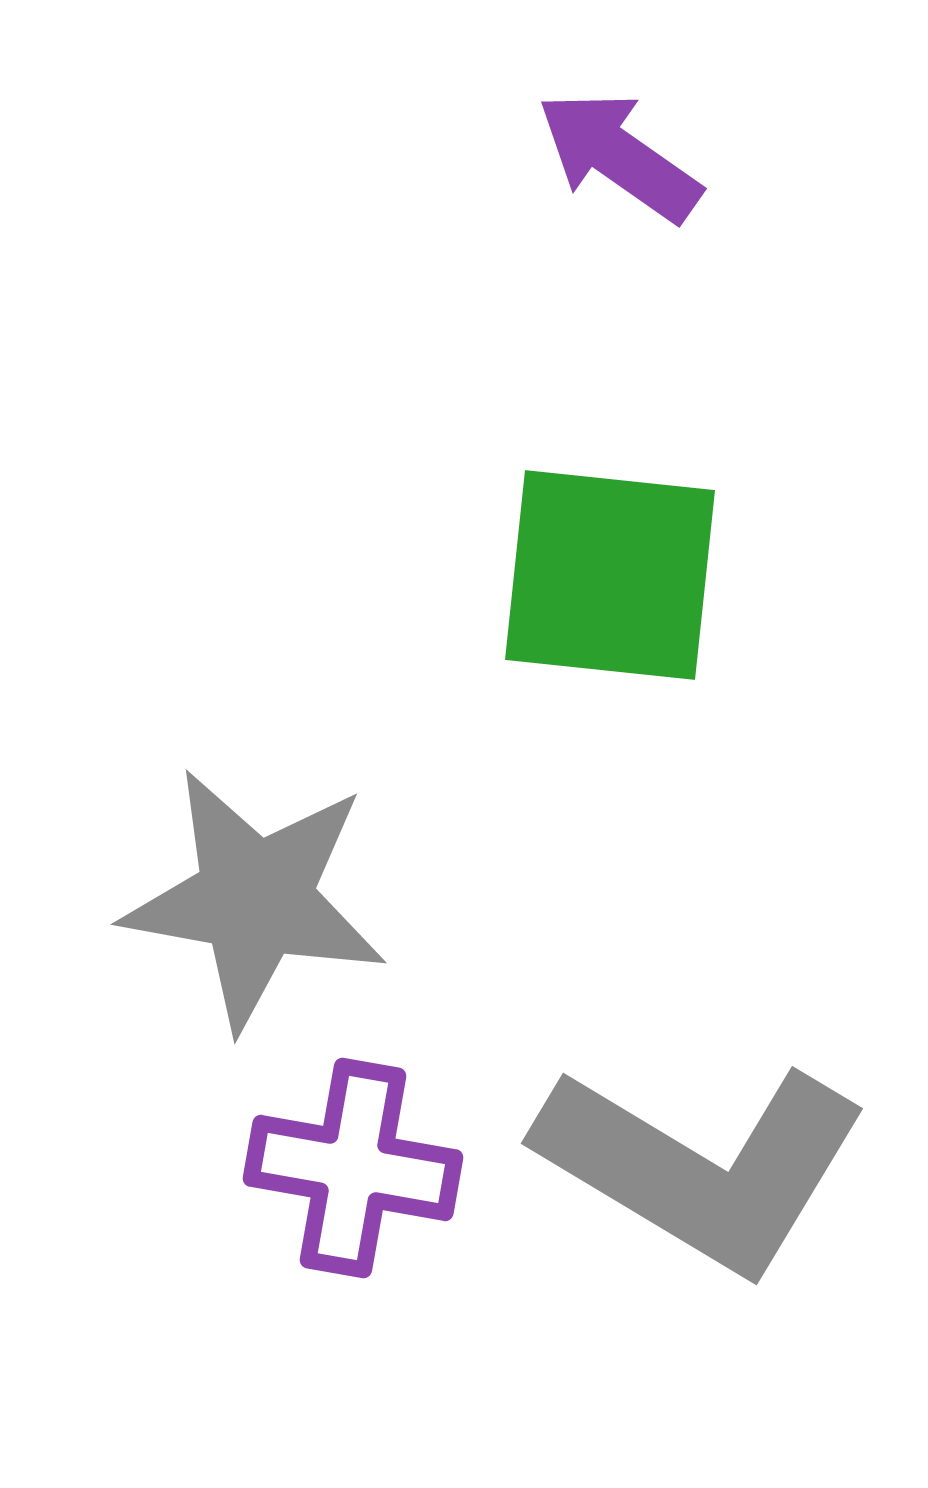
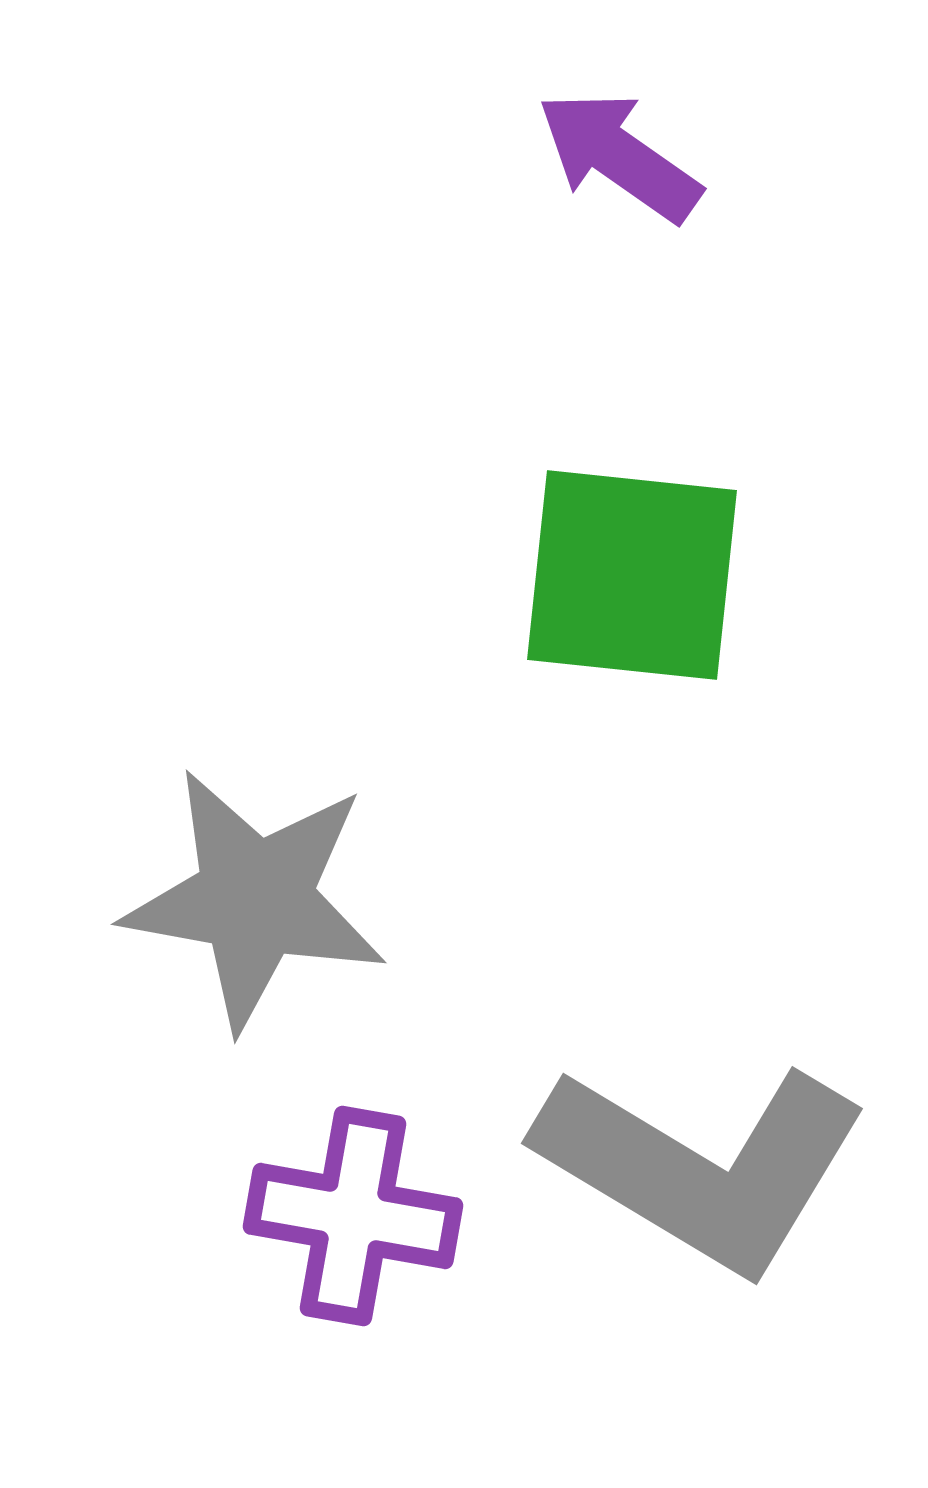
green square: moved 22 px right
purple cross: moved 48 px down
